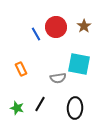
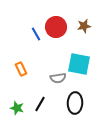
brown star: rotated 24 degrees clockwise
black ellipse: moved 5 px up
